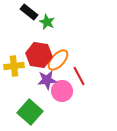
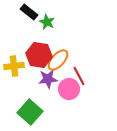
purple star: moved 1 px right, 1 px up
pink circle: moved 7 px right, 2 px up
